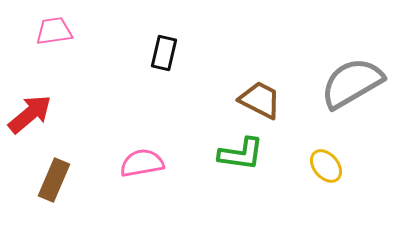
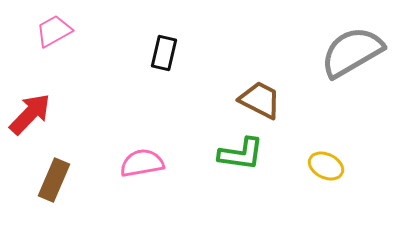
pink trapezoid: rotated 21 degrees counterclockwise
gray semicircle: moved 31 px up
red arrow: rotated 6 degrees counterclockwise
yellow ellipse: rotated 24 degrees counterclockwise
